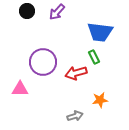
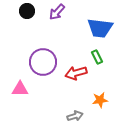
blue trapezoid: moved 4 px up
green rectangle: moved 3 px right
